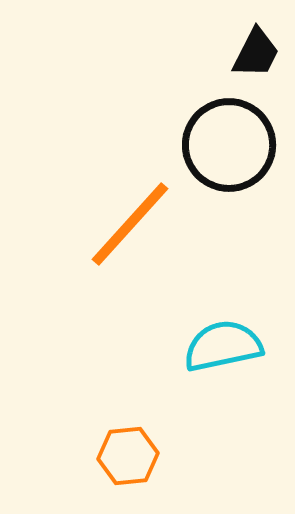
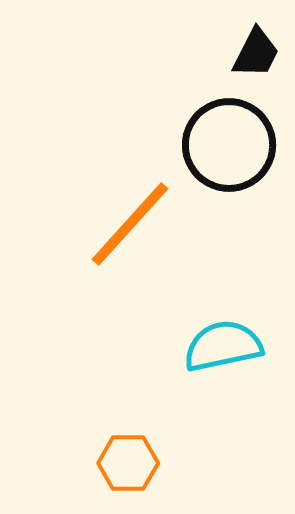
orange hexagon: moved 7 px down; rotated 6 degrees clockwise
